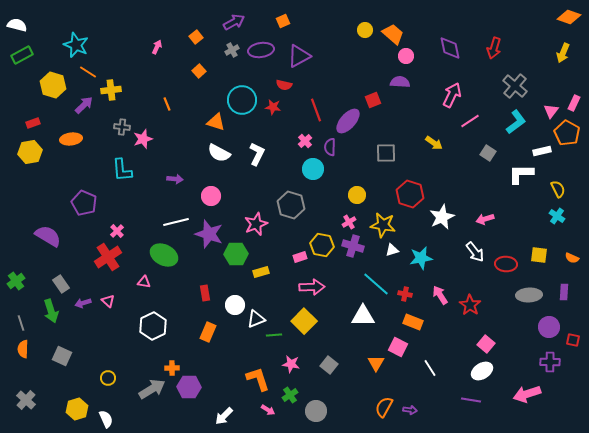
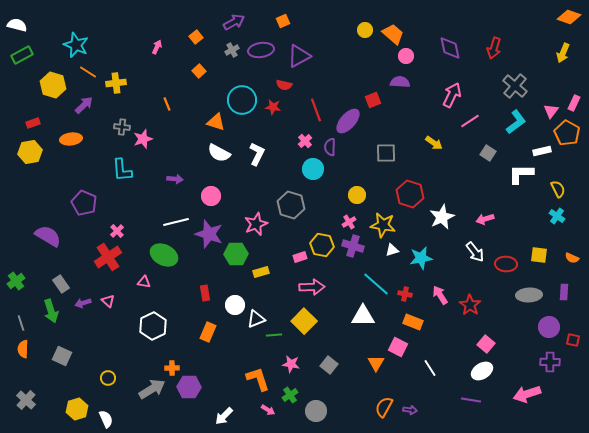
yellow cross at (111, 90): moved 5 px right, 7 px up
